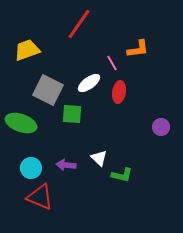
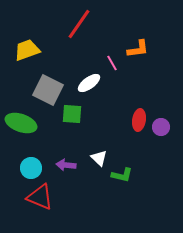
red ellipse: moved 20 px right, 28 px down
